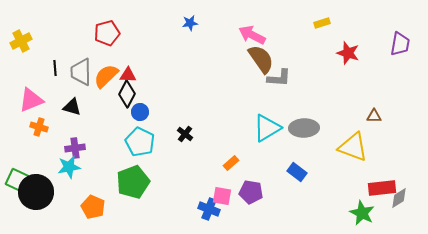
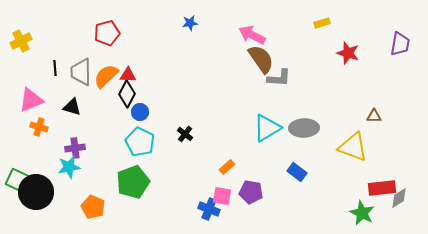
orange rectangle: moved 4 px left, 4 px down
